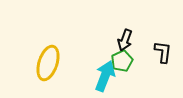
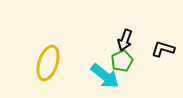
black L-shape: moved 3 px up; rotated 80 degrees counterclockwise
cyan arrow: rotated 108 degrees clockwise
